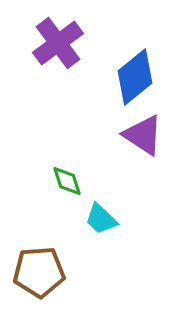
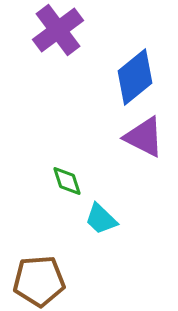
purple cross: moved 13 px up
purple triangle: moved 1 px right, 2 px down; rotated 6 degrees counterclockwise
brown pentagon: moved 9 px down
